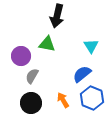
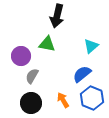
cyan triangle: rotated 21 degrees clockwise
